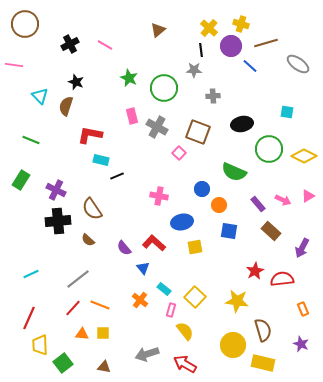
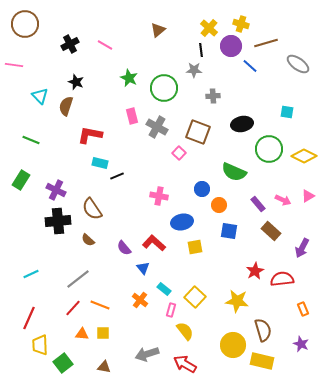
cyan rectangle at (101, 160): moved 1 px left, 3 px down
yellow rectangle at (263, 363): moved 1 px left, 2 px up
